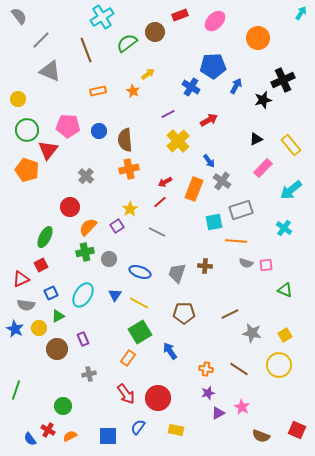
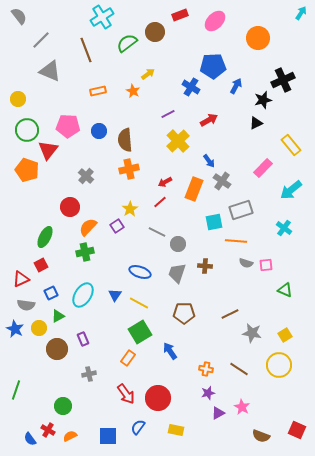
black triangle at (256, 139): moved 16 px up
gray circle at (109, 259): moved 69 px right, 15 px up
